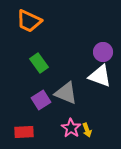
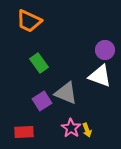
purple circle: moved 2 px right, 2 px up
purple square: moved 1 px right, 1 px down
